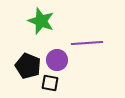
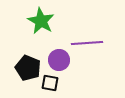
green star: rotated 8 degrees clockwise
purple circle: moved 2 px right
black pentagon: moved 2 px down
